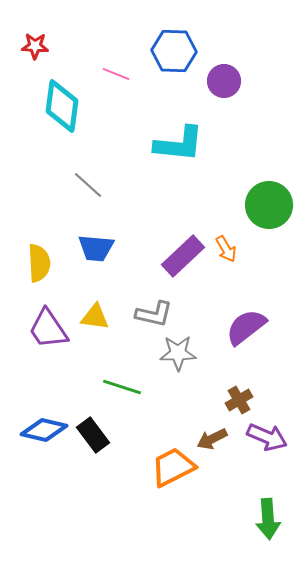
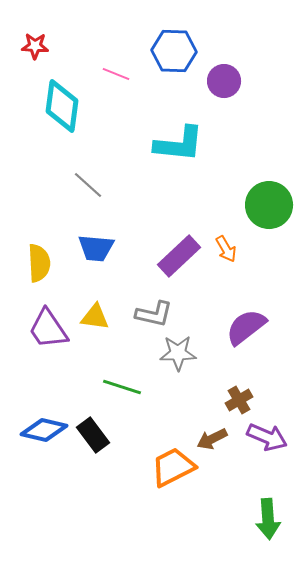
purple rectangle: moved 4 px left
